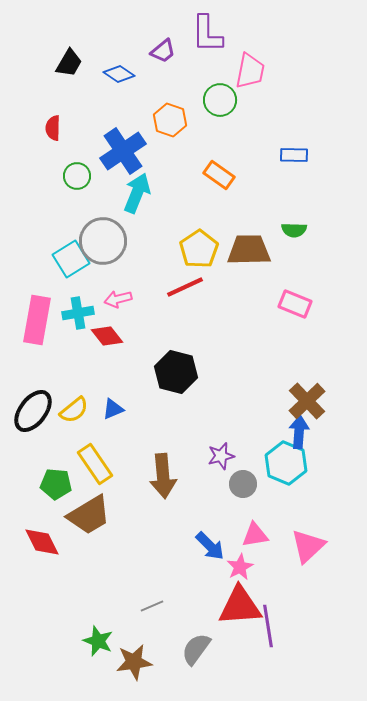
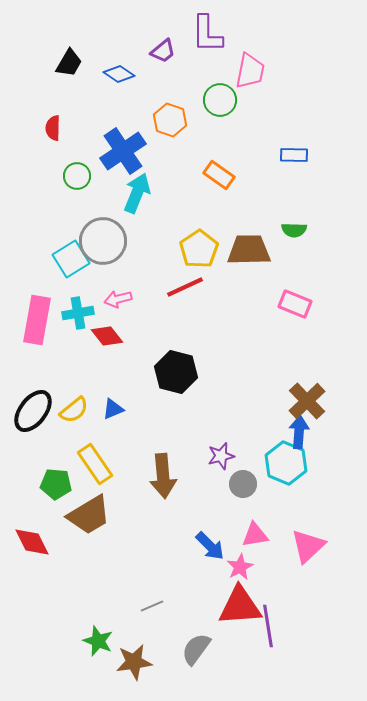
red diamond at (42, 542): moved 10 px left
